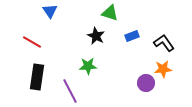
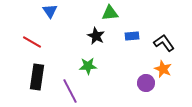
green triangle: rotated 24 degrees counterclockwise
blue rectangle: rotated 16 degrees clockwise
orange star: rotated 30 degrees clockwise
